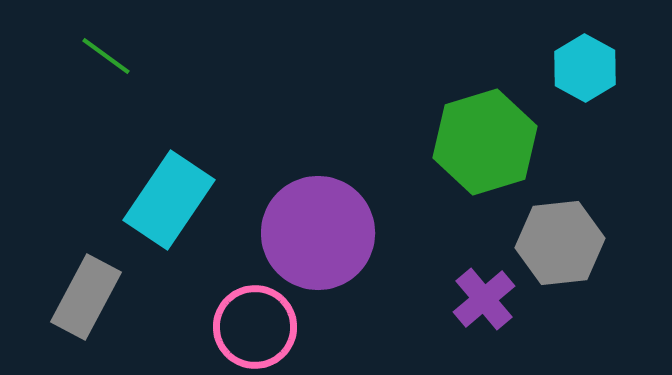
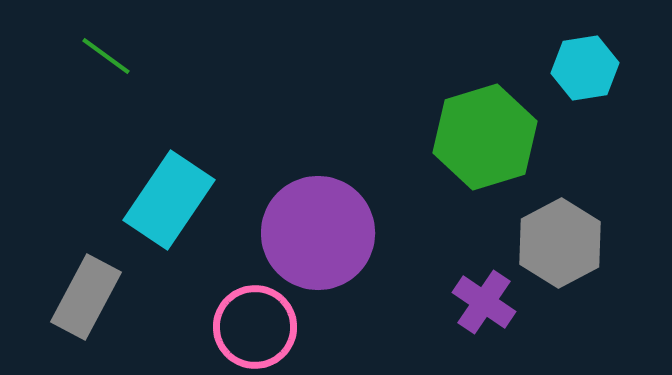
cyan hexagon: rotated 22 degrees clockwise
green hexagon: moved 5 px up
gray hexagon: rotated 22 degrees counterclockwise
purple cross: moved 3 px down; rotated 16 degrees counterclockwise
